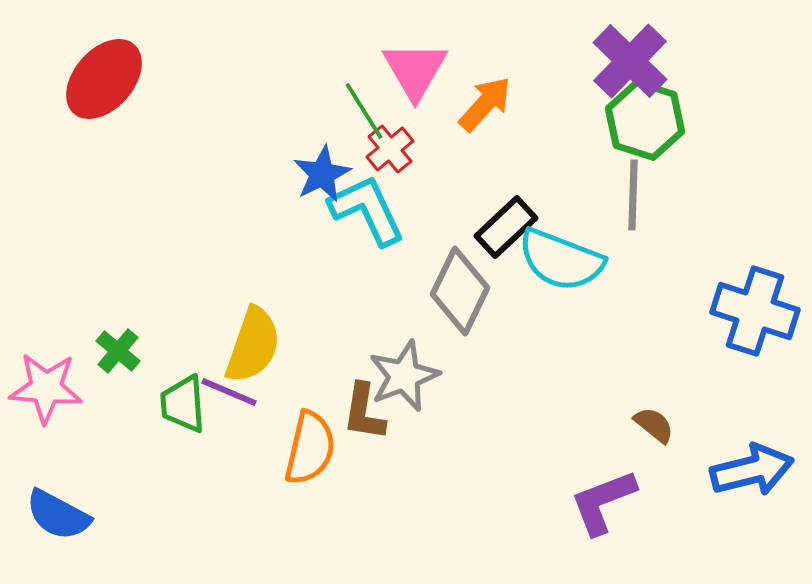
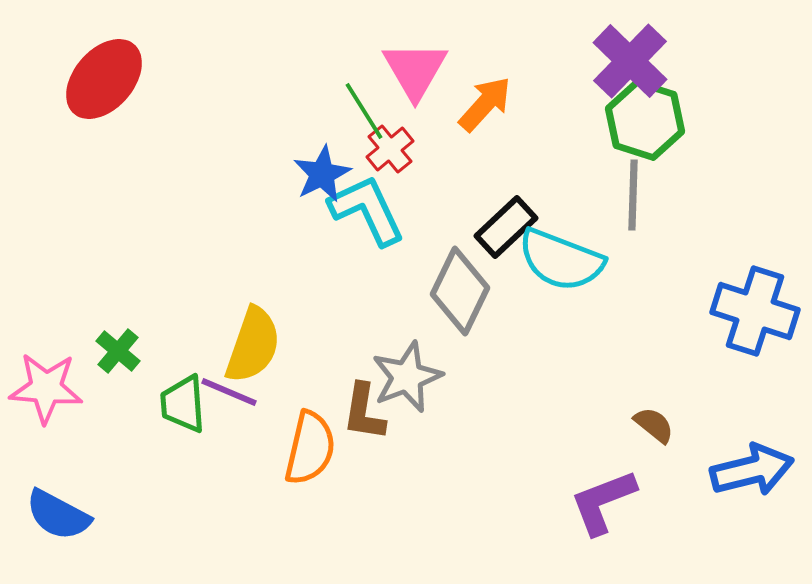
gray star: moved 3 px right, 1 px down
